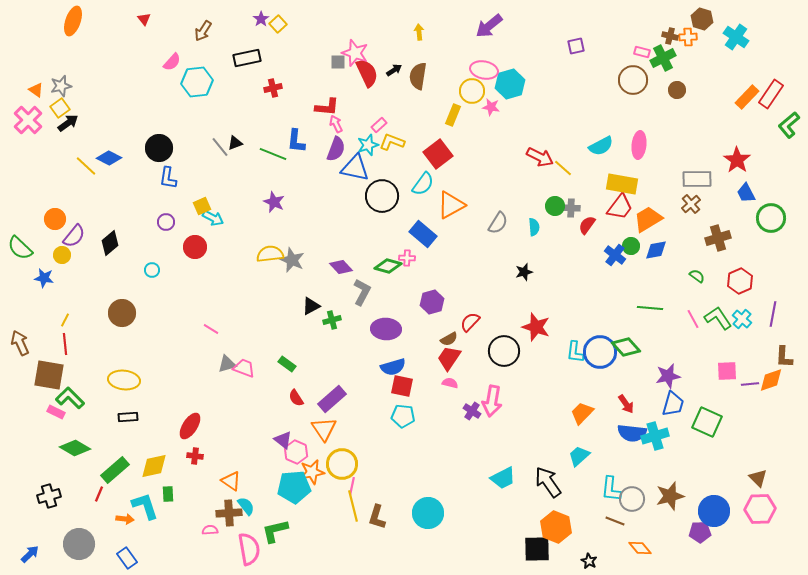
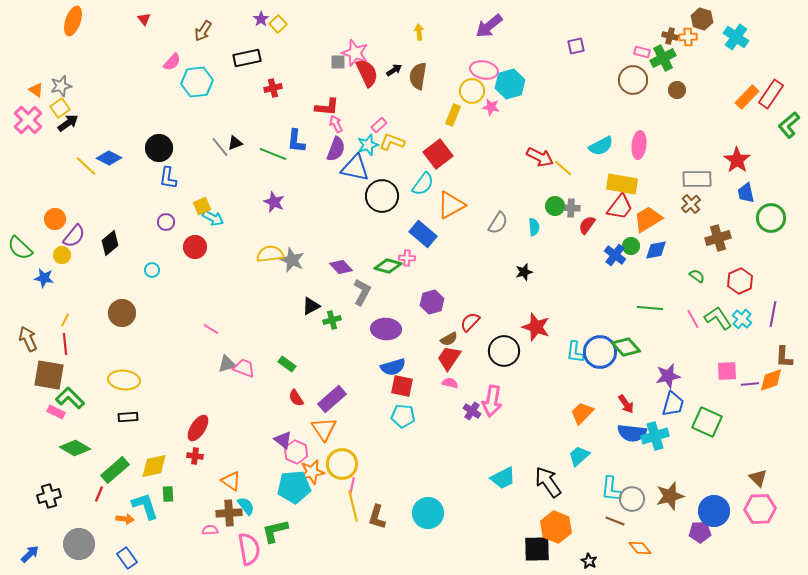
blue trapezoid at (746, 193): rotated 15 degrees clockwise
brown arrow at (20, 343): moved 8 px right, 4 px up
red ellipse at (190, 426): moved 8 px right, 2 px down
